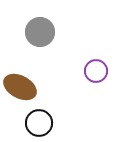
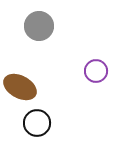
gray circle: moved 1 px left, 6 px up
black circle: moved 2 px left
